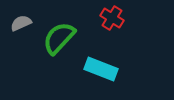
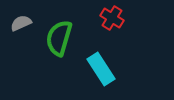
green semicircle: rotated 27 degrees counterclockwise
cyan rectangle: rotated 36 degrees clockwise
